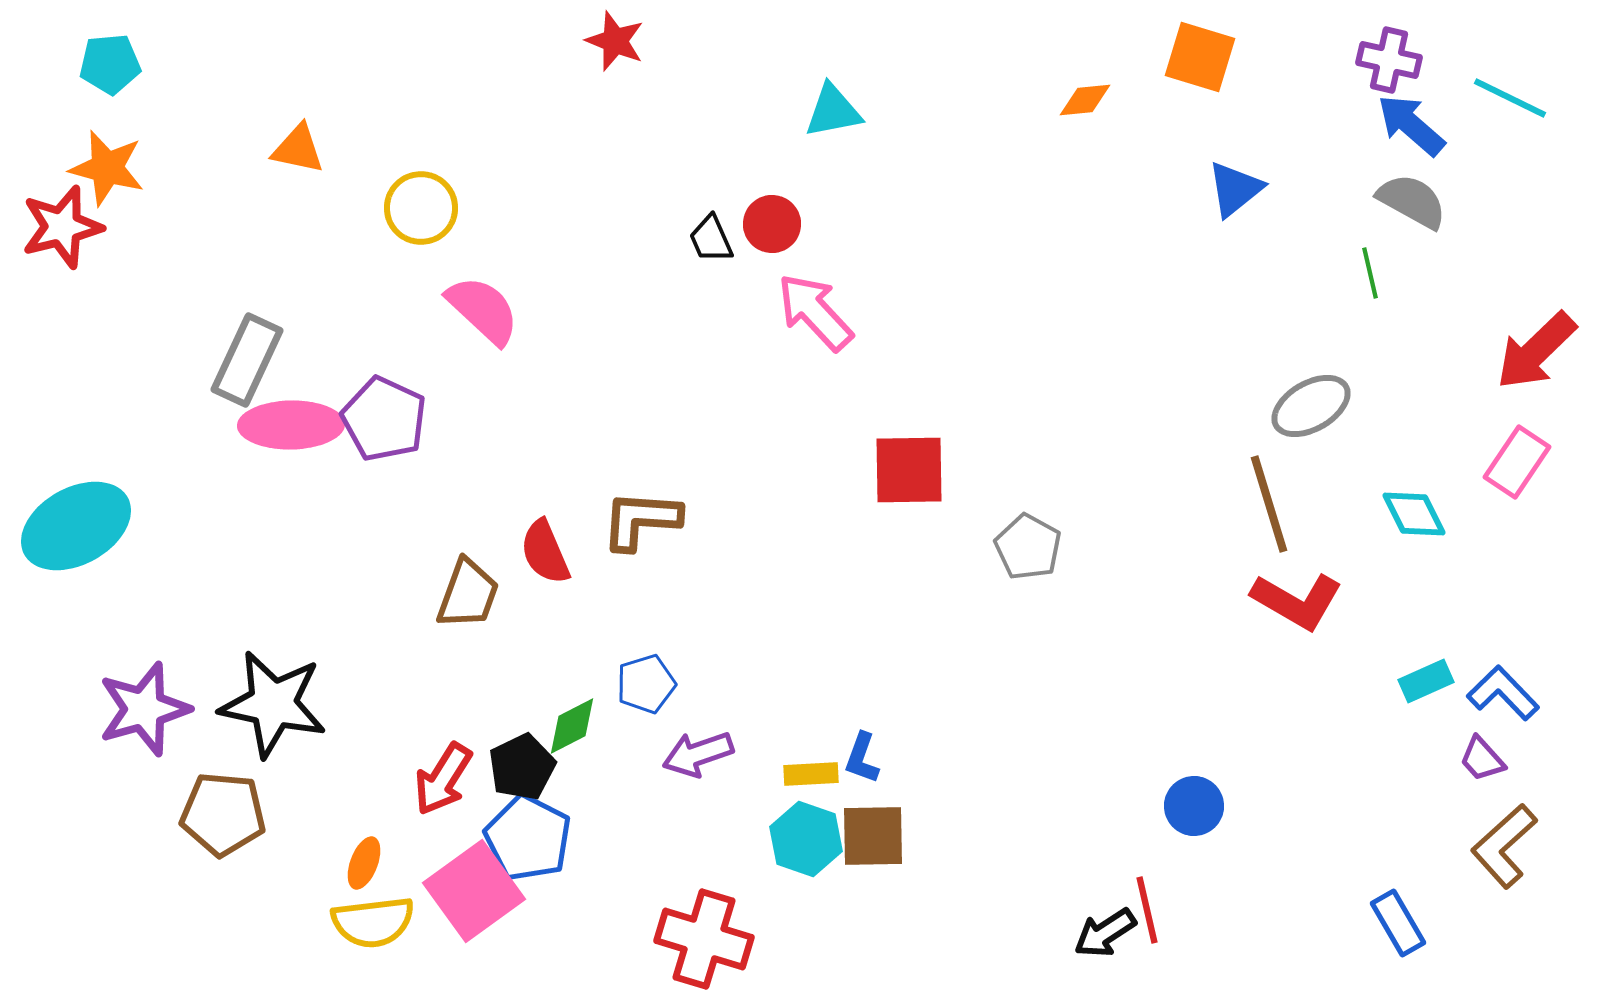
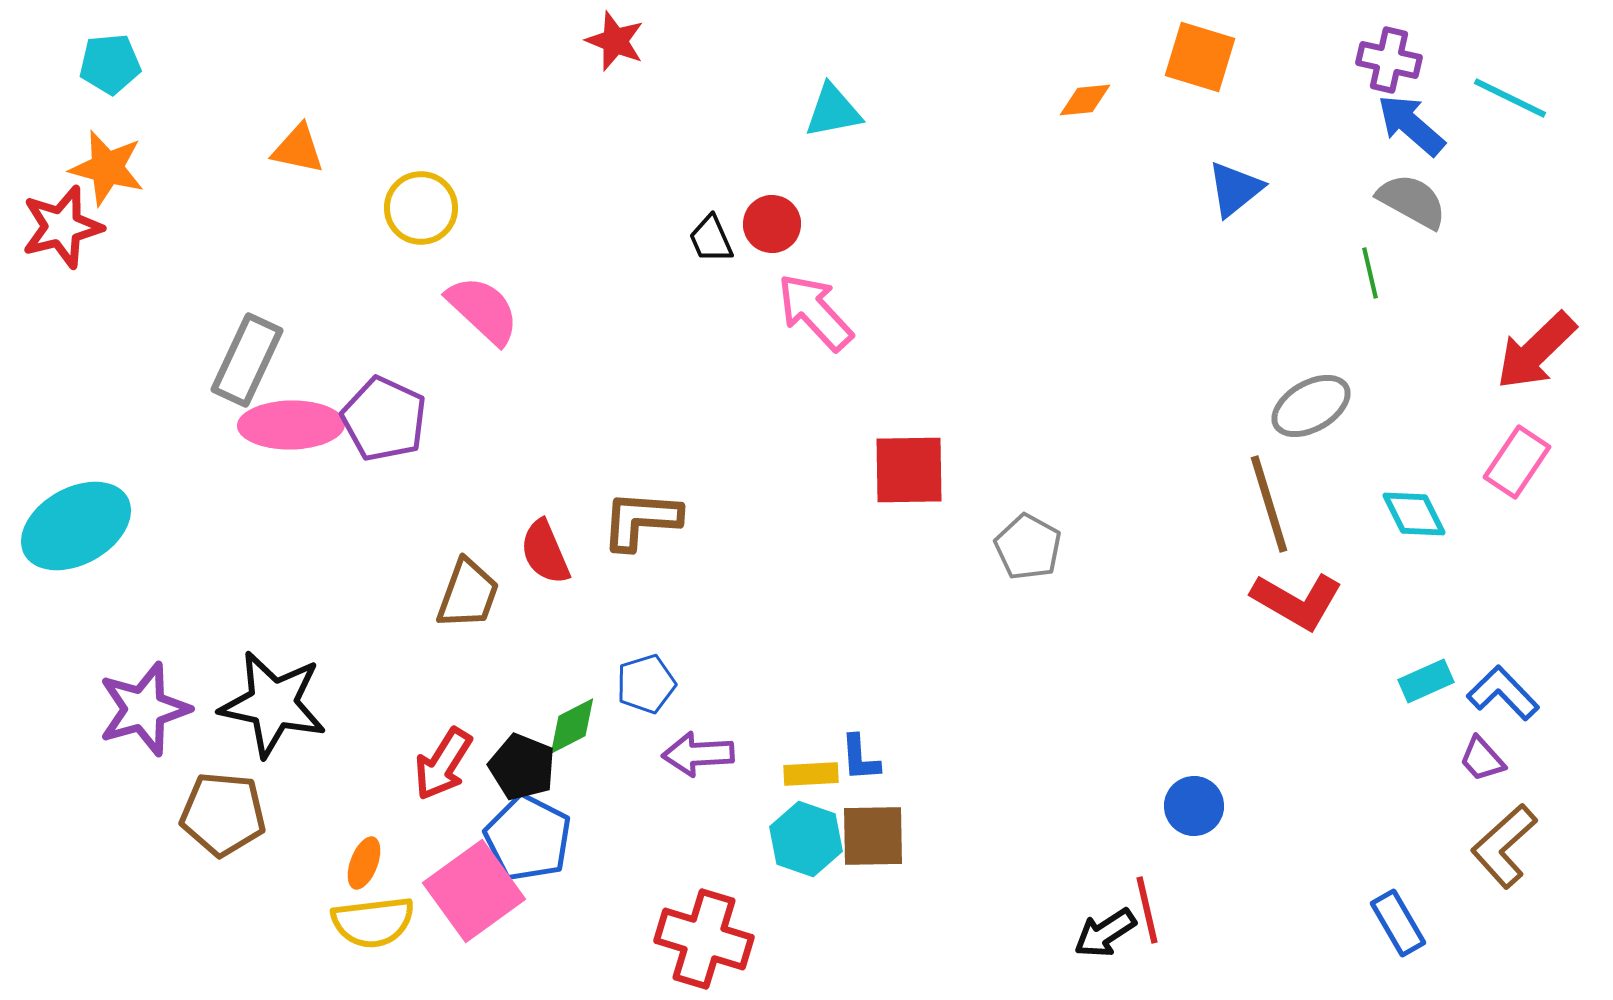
purple arrow at (698, 754): rotated 16 degrees clockwise
blue L-shape at (862, 758): moved 2 px left; rotated 24 degrees counterclockwise
black pentagon at (522, 767): rotated 24 degrees counterclockwise
red arrow at (443, 779): moved 15 px up
